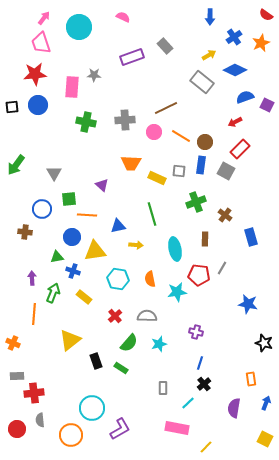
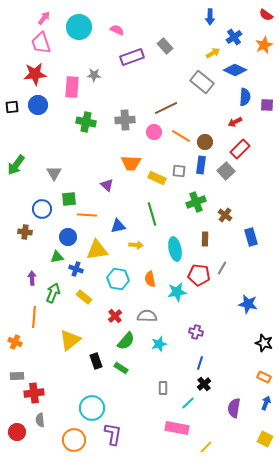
pink semicircle at (123, 17): moved 6 px left, 13 px down
orange star at (261, 43): moved 3 px right, 2 px down
yellow arrow at (209, 55): moved 4 px right, 2 px up
blue semicircle at (245, 97): rotated 114 degrees clockwise
purple square at (267, 105): rotated 24 degrees counterclockwise
gray square at (226, 171): rotated 18 degrees clockwise
purple triangle at (102, 185): moved 5 px right
blue circle at (72, 237): moved 4 px left
yellow triangle at (95, 251): moved 2 px right, 1 px up
blue cross at (73, 271): moved 3 px right, 2 px up
orange line at (34, 314): moved 3 px down
orange cross at (13, 343): moved 2 px right, 1 px up
green semicircle at (129, 343): moved 3 px left, 2 px up
orange rectangle at (251, 379): moved 13 px right, 2 px up; rotated 56 degrees counterclockwise
red circle at (17, 429): moved 3 px down
purple L-shape at (120, 429): moved 7 px left, 5 px down; rotated 50 degrees counterclockwise
orange circle at (71, 435): moved 3 px right, 5 px down
